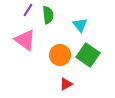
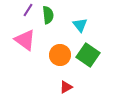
red triangle: moved 3 px down
